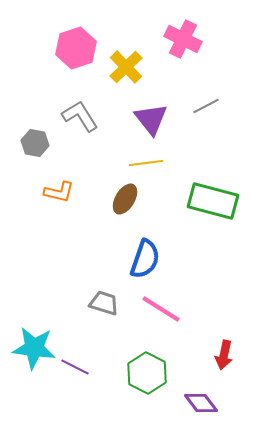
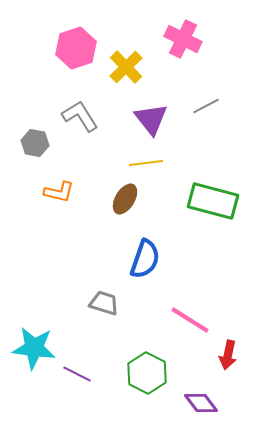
pink line: moved 29 px right, 11 px down
red arrow: moved 4 px right
purple line: moved 2 px right, 7 px down
